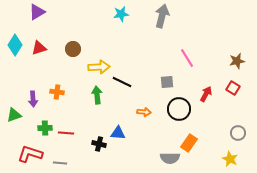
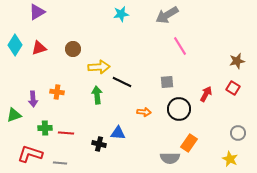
gray arrow: moved 5 px right, 1 px up; rotated 135 degrees counterclockwise
pink line: moved 7 px left, 12 px up
